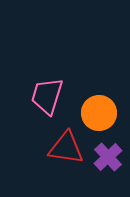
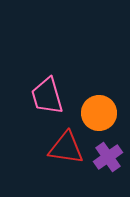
pink trapezoid: rotated 33 degrees counterclockwise
purple cross: rotated 8 degrees clockwise
